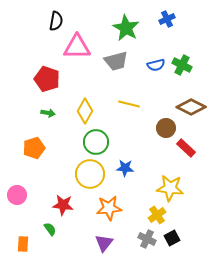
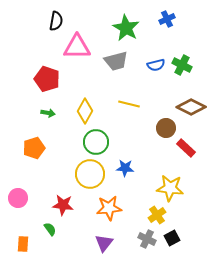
pink circle: moved 1 px right, 3 px down
